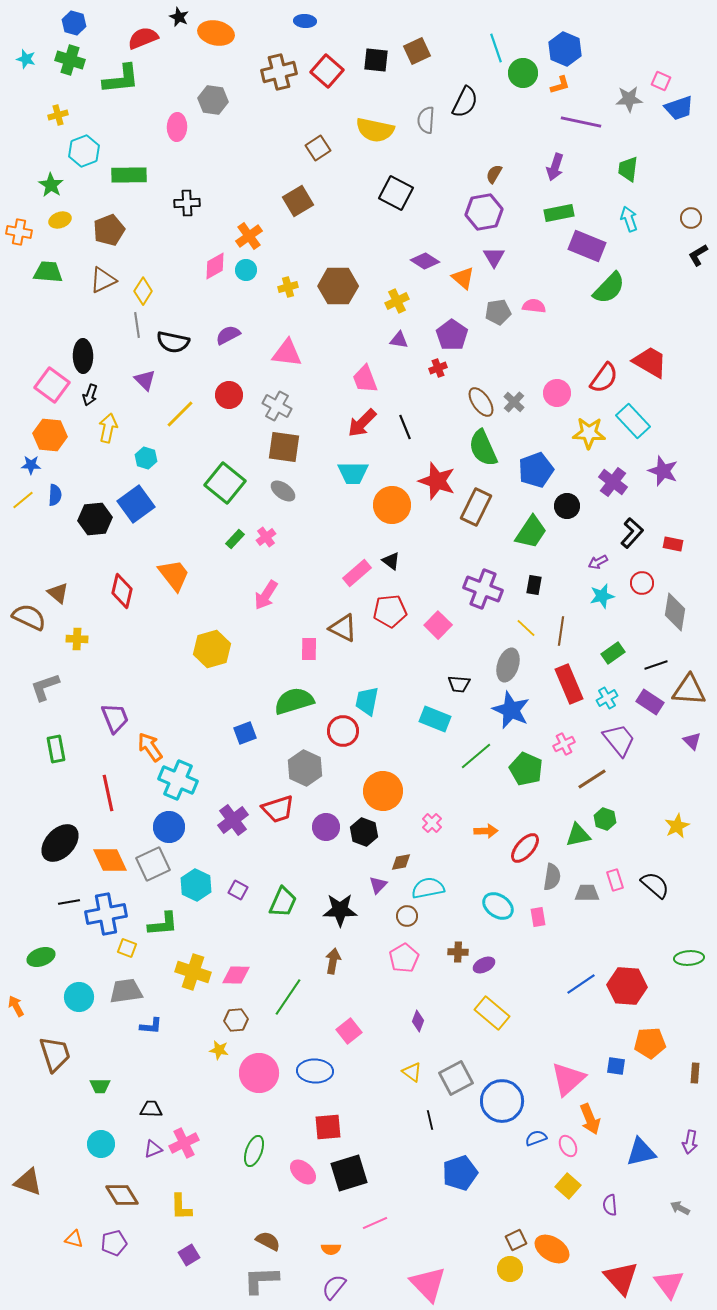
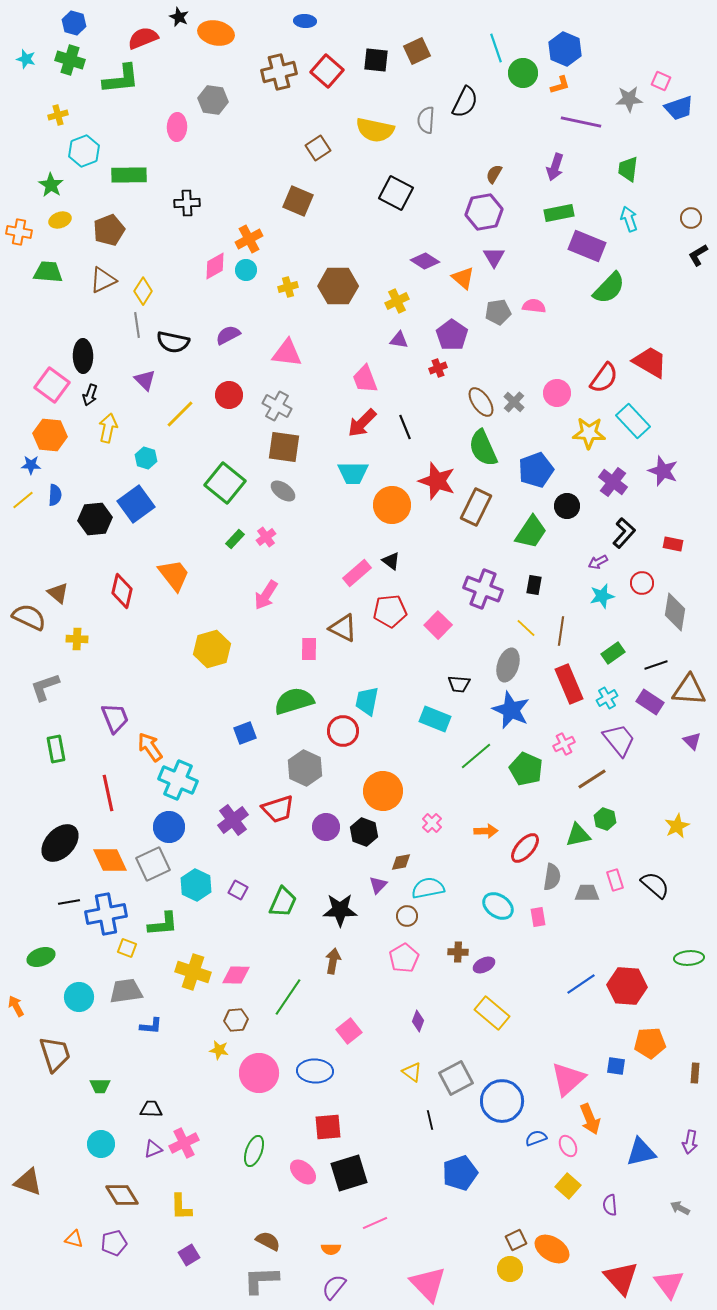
brown square at (298, 201): rotated 36 degrees counterclockwise
orange cross at (249, 236): moved 3 px down; rotated 8 degrees clockwise
black L-shape at (632, 533): moved 8 px left
